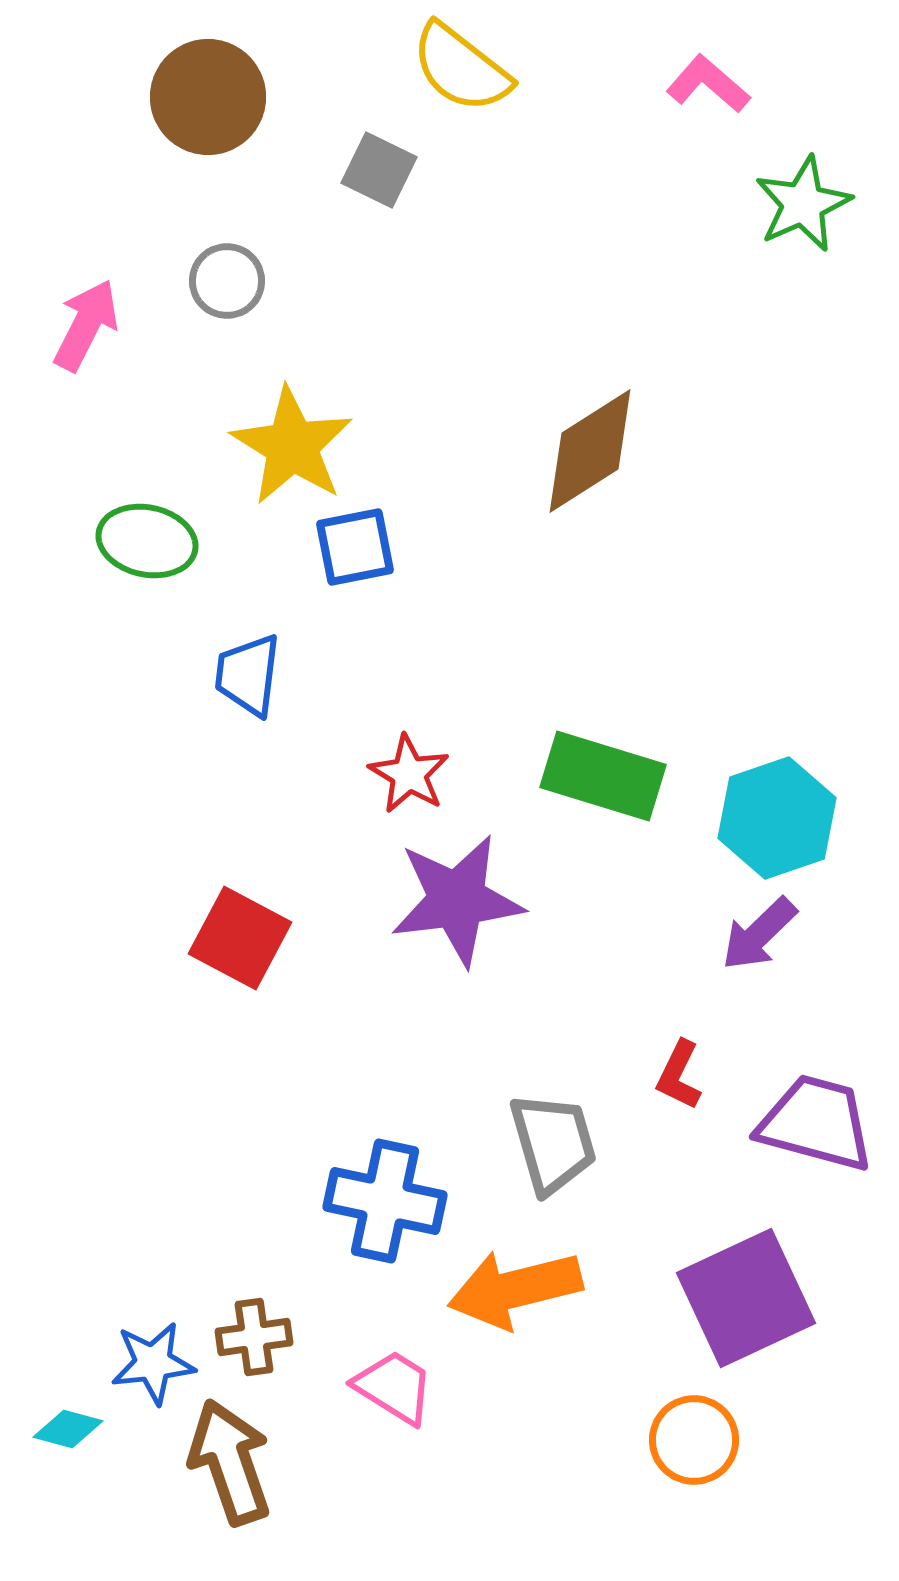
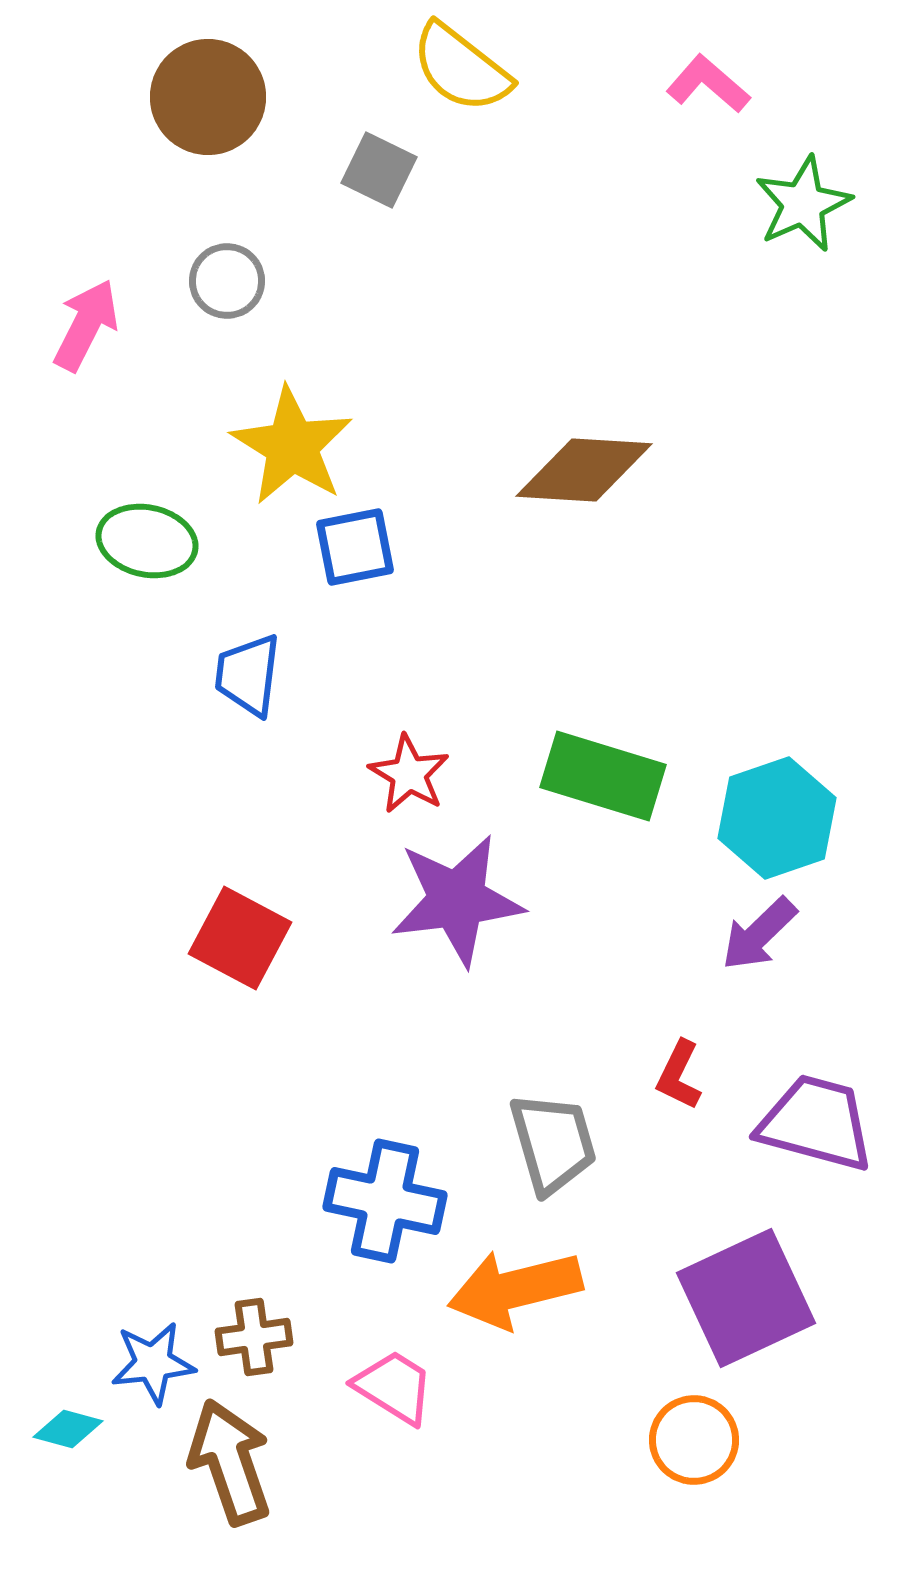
brown diamond: moved 6 px left, 19 px down; rotated 36 degrees clockwise
